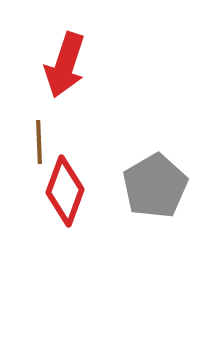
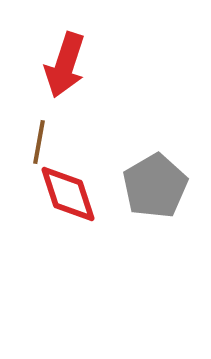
brown line: rotated 12 degrees clockwise
red diamond: moved 3 px right, 3 px down; rotated 38 degrees counterclockwise
